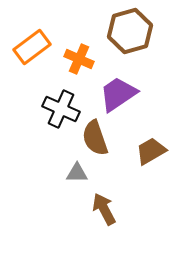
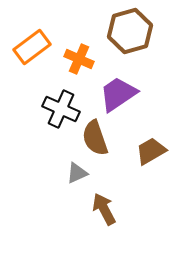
gray triangle: rotated 25 degrees counterclockwise
